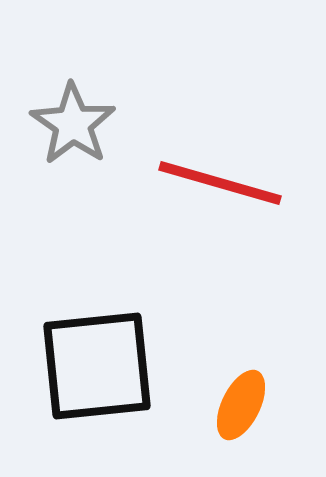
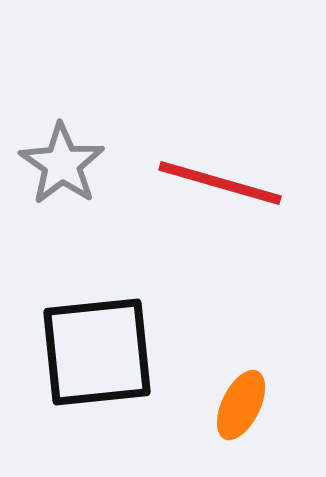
gray star: moved 11 px left, 40 px down
black square: moved 14 px up
